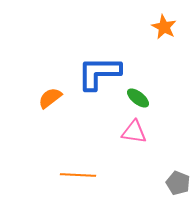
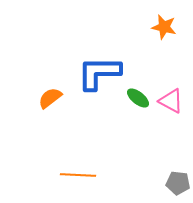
orange star: rotated 15 degrees counterclockwise
pink triangle: moved 37 px right, 31 px up; rotated 20 degrees clockwise
gray pentagon: rotated 15 degrees counterclockwise
